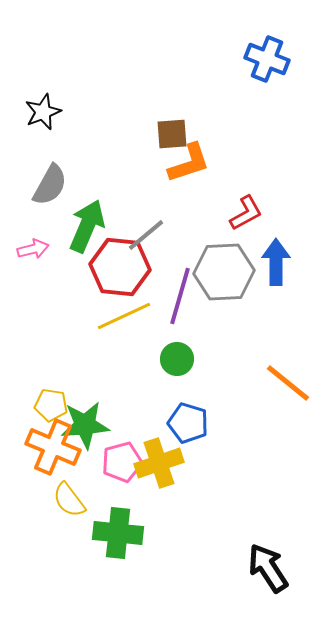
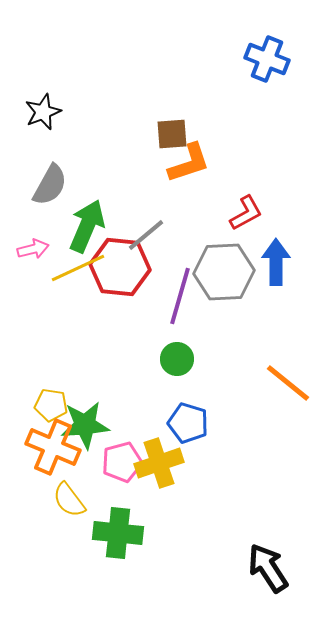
yellow line: moved 46 px left, 48 px up
